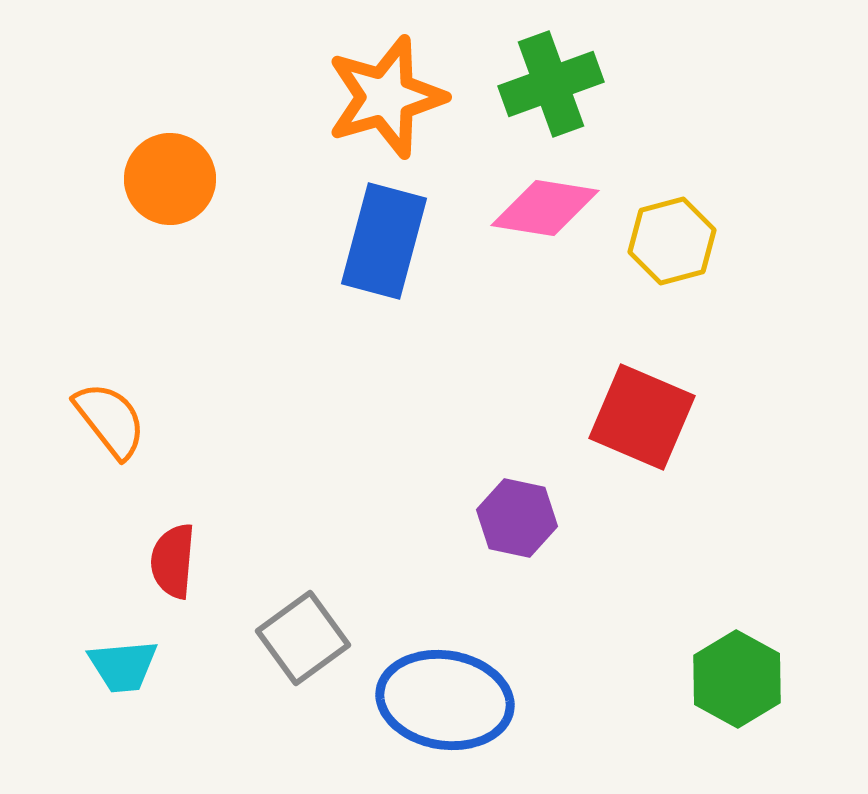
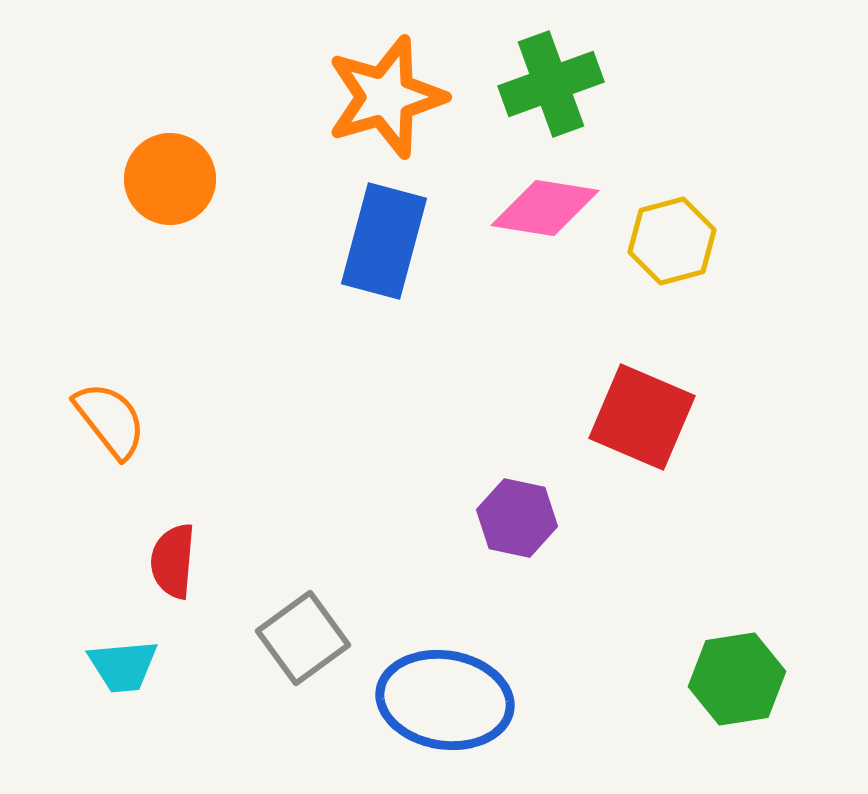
green hexagon: rotated 22 degrees clockwise
